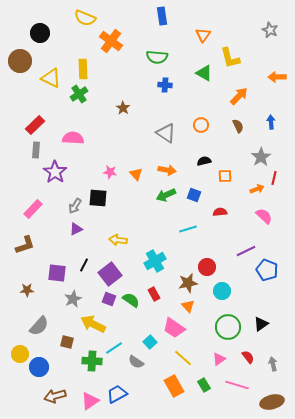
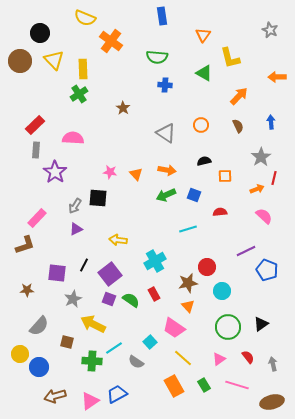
yellow triangle at (51, 78): moved 3 px right, 18 px up; rotated 20 degrees clockwise
pink rectangle at (33, 209): moved 4 px right, 9 px down
